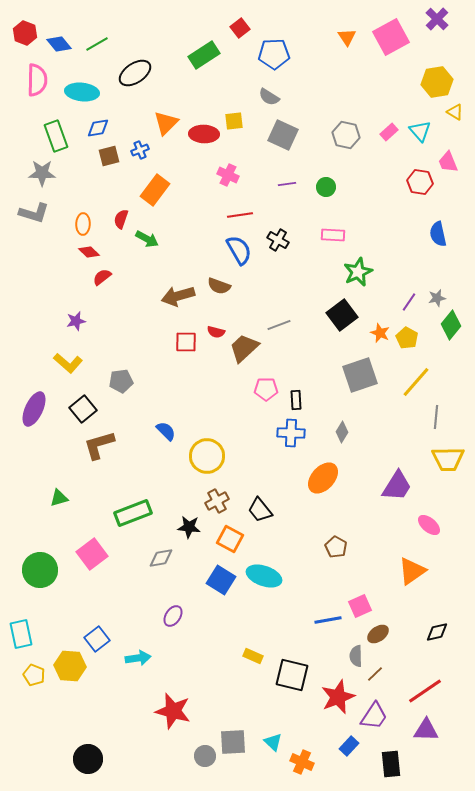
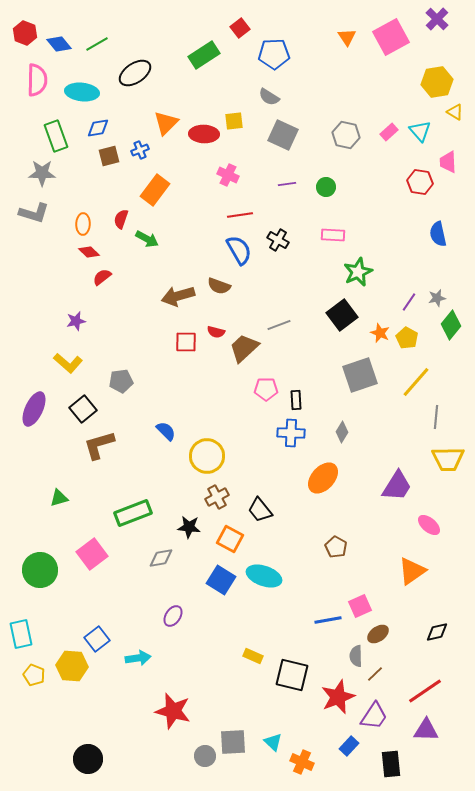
pink trapezoid at (448, 162): rotated 20 degrees clockwise
brown cross at (217, 501): moved 4 px up
yellow hexagon at (70, 666): moved 2 px right
